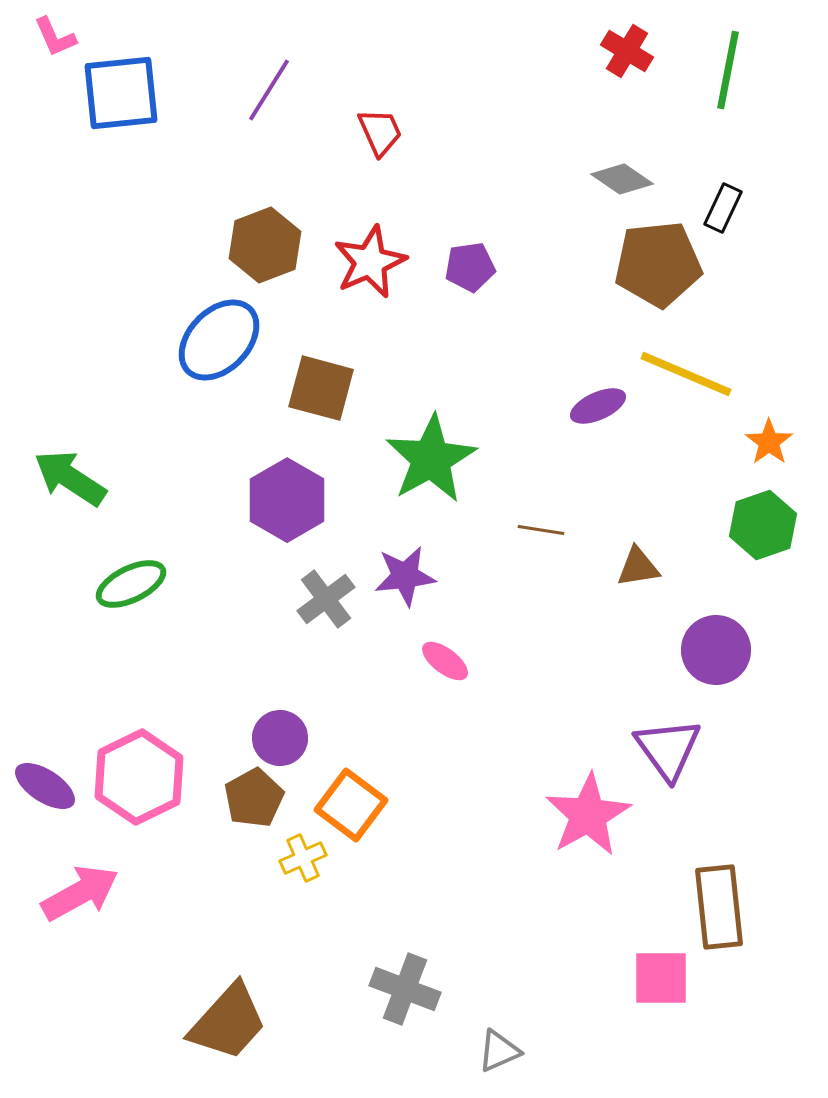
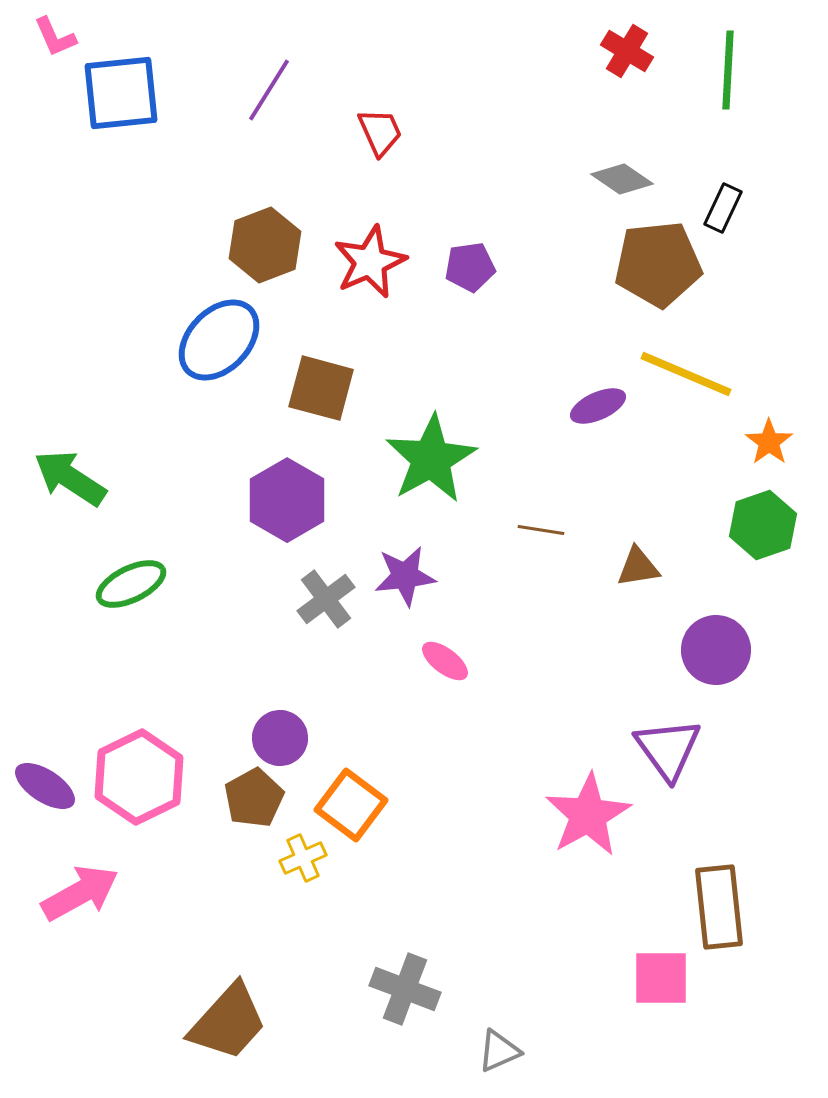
green line at (728, 70): rotated 8 degrees counterclockwise
